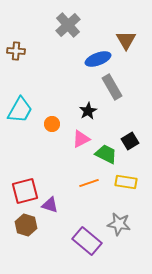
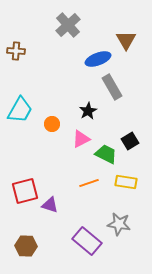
brown hexagon: moved 21 px down; rotated 15 degrees counterclockwise
